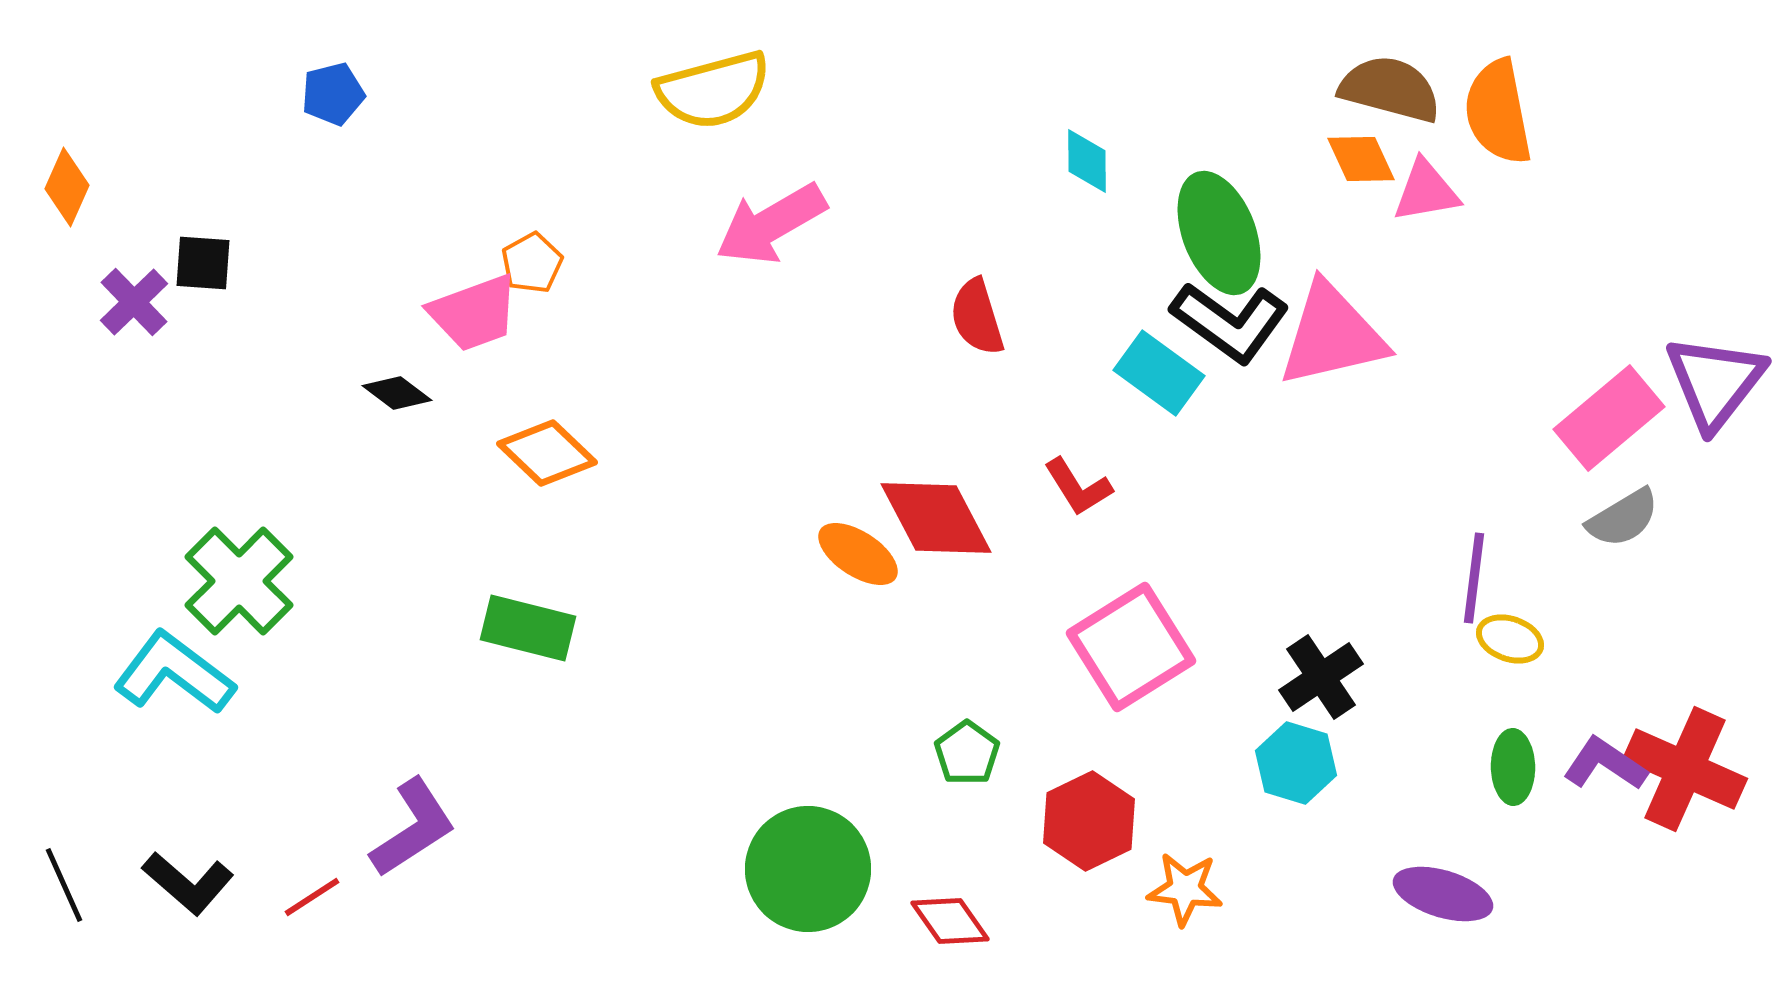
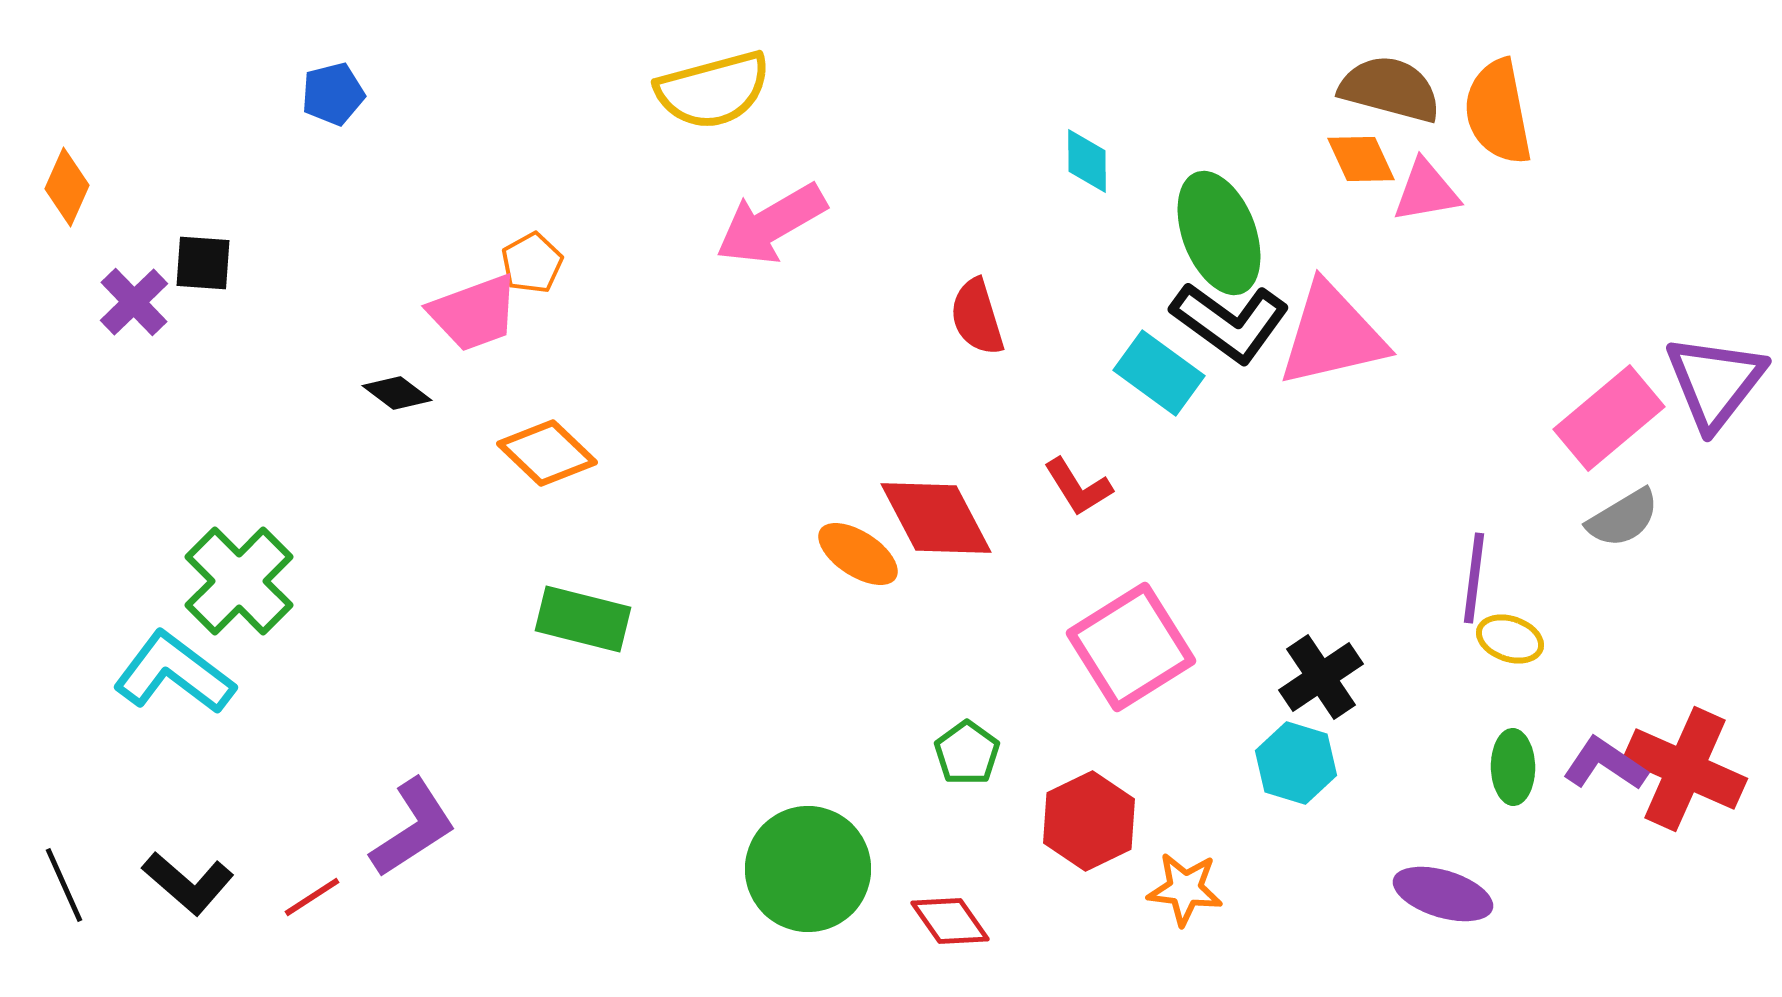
green rectangle at (528, 628): moved 55 px right, 9 px up
